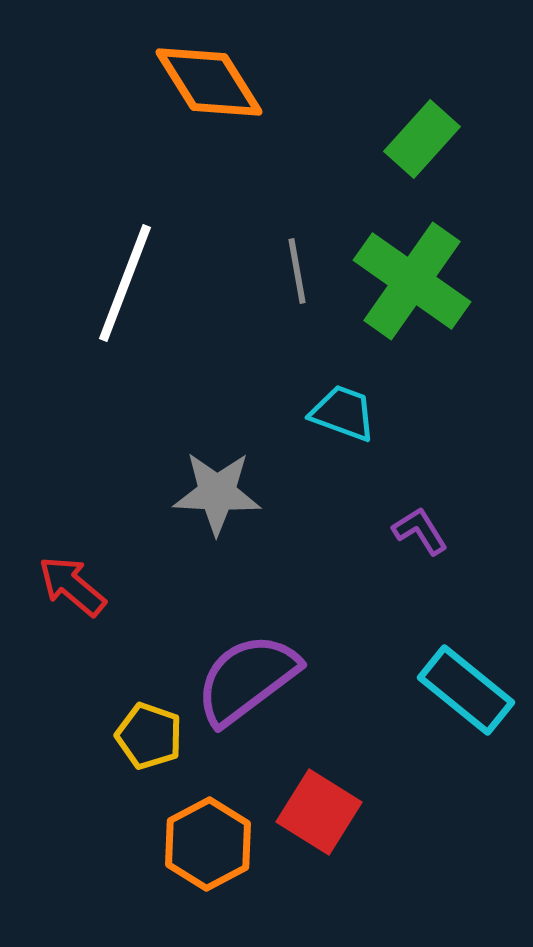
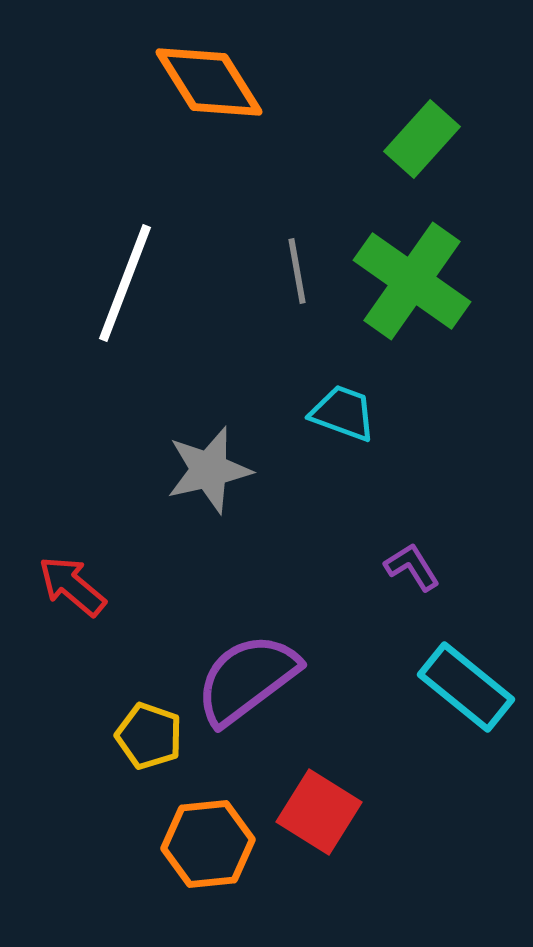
gray star: moved 8 px left, 23 px up; rotated 16 degrees counterclockwise
purple L-shape: moved 8 px left, 36 px down
cyan rectangle: moved 3 px up
orange hexagon: rotated 22 degrees clockwise
